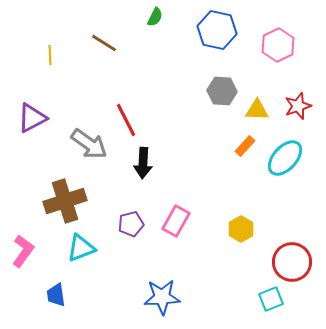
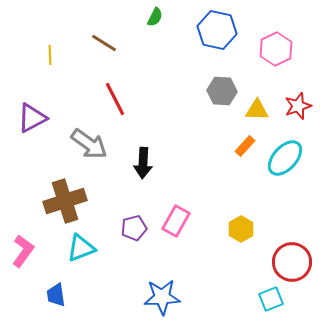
pink hexagon: moved 2 px left, 4 px down
red line: moved 11 px left, 21 px up
purple pentagon: moved 3 px right, 4 px down
